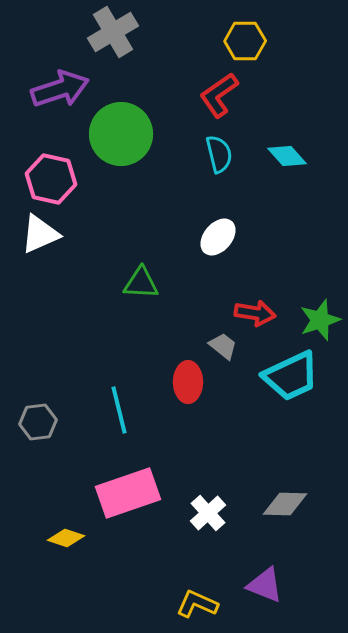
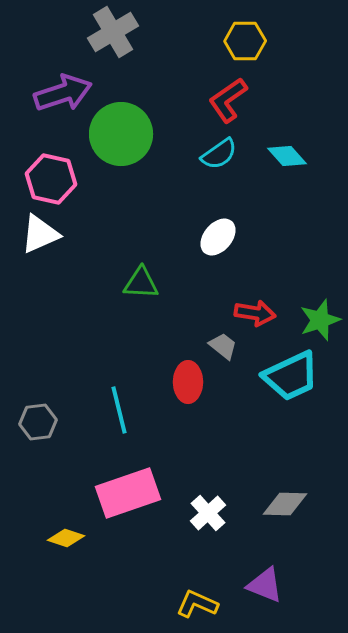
purple arrow: moved 3 px right, 4 px down
red L-shape: moved 9 px right, 5 px down
cyan semicircle: rotated 69 degrees clockwise
